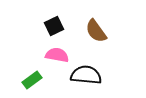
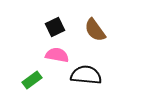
black square: moved 1 px right, 1 px down
brown semicircle: moved 1 px left, 1 px up
